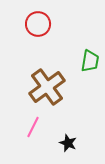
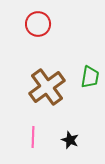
green trapezoid: moved 16 px down
pink line: moved 10 px down; rotated 25 degrees counterclockwise
black star: moved 2 px right, 3 px up
